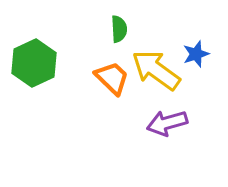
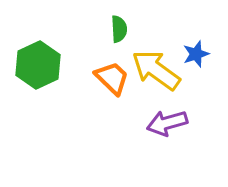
green hexagon: moved 4 px right, 2 px down
